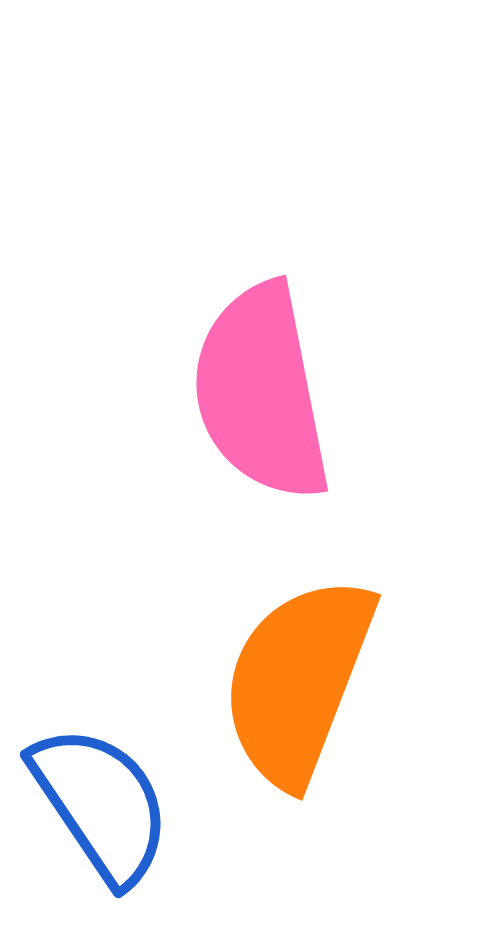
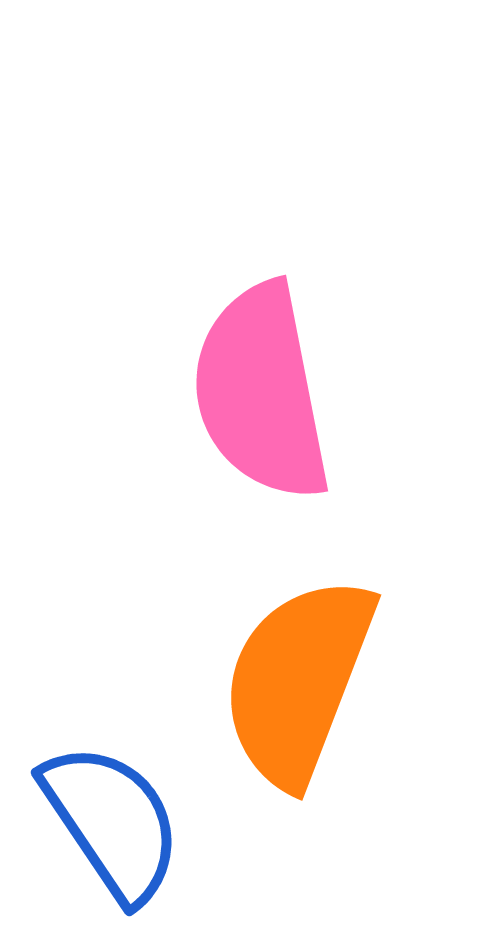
blue semicircle: moved 11 px right, 18 px down
